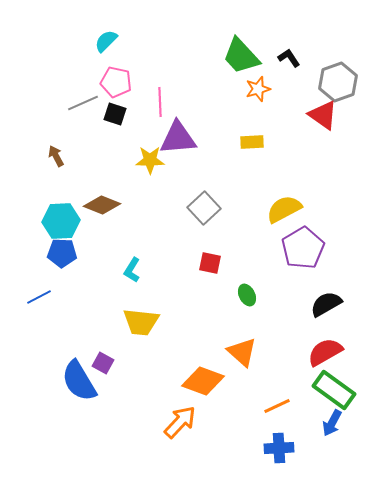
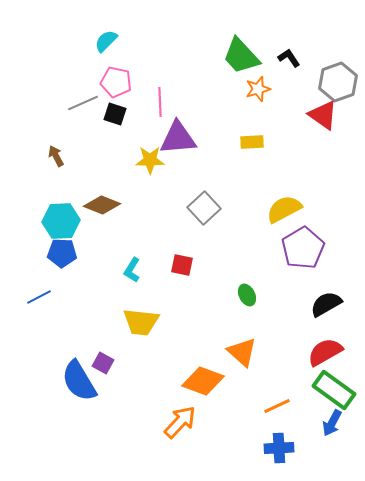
red square: moved 28 px left, 2 px down
